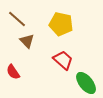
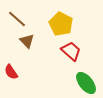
yellow pentagon: rotated 15 degrees clockwise
red trapezoid: moved 8 px right, 9 px up
red semicircle: moved 2 px left
